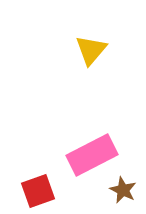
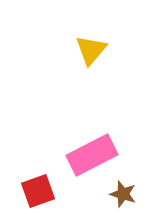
brown star: moved 4 px down; rotated 8 degrees counterclockwise
